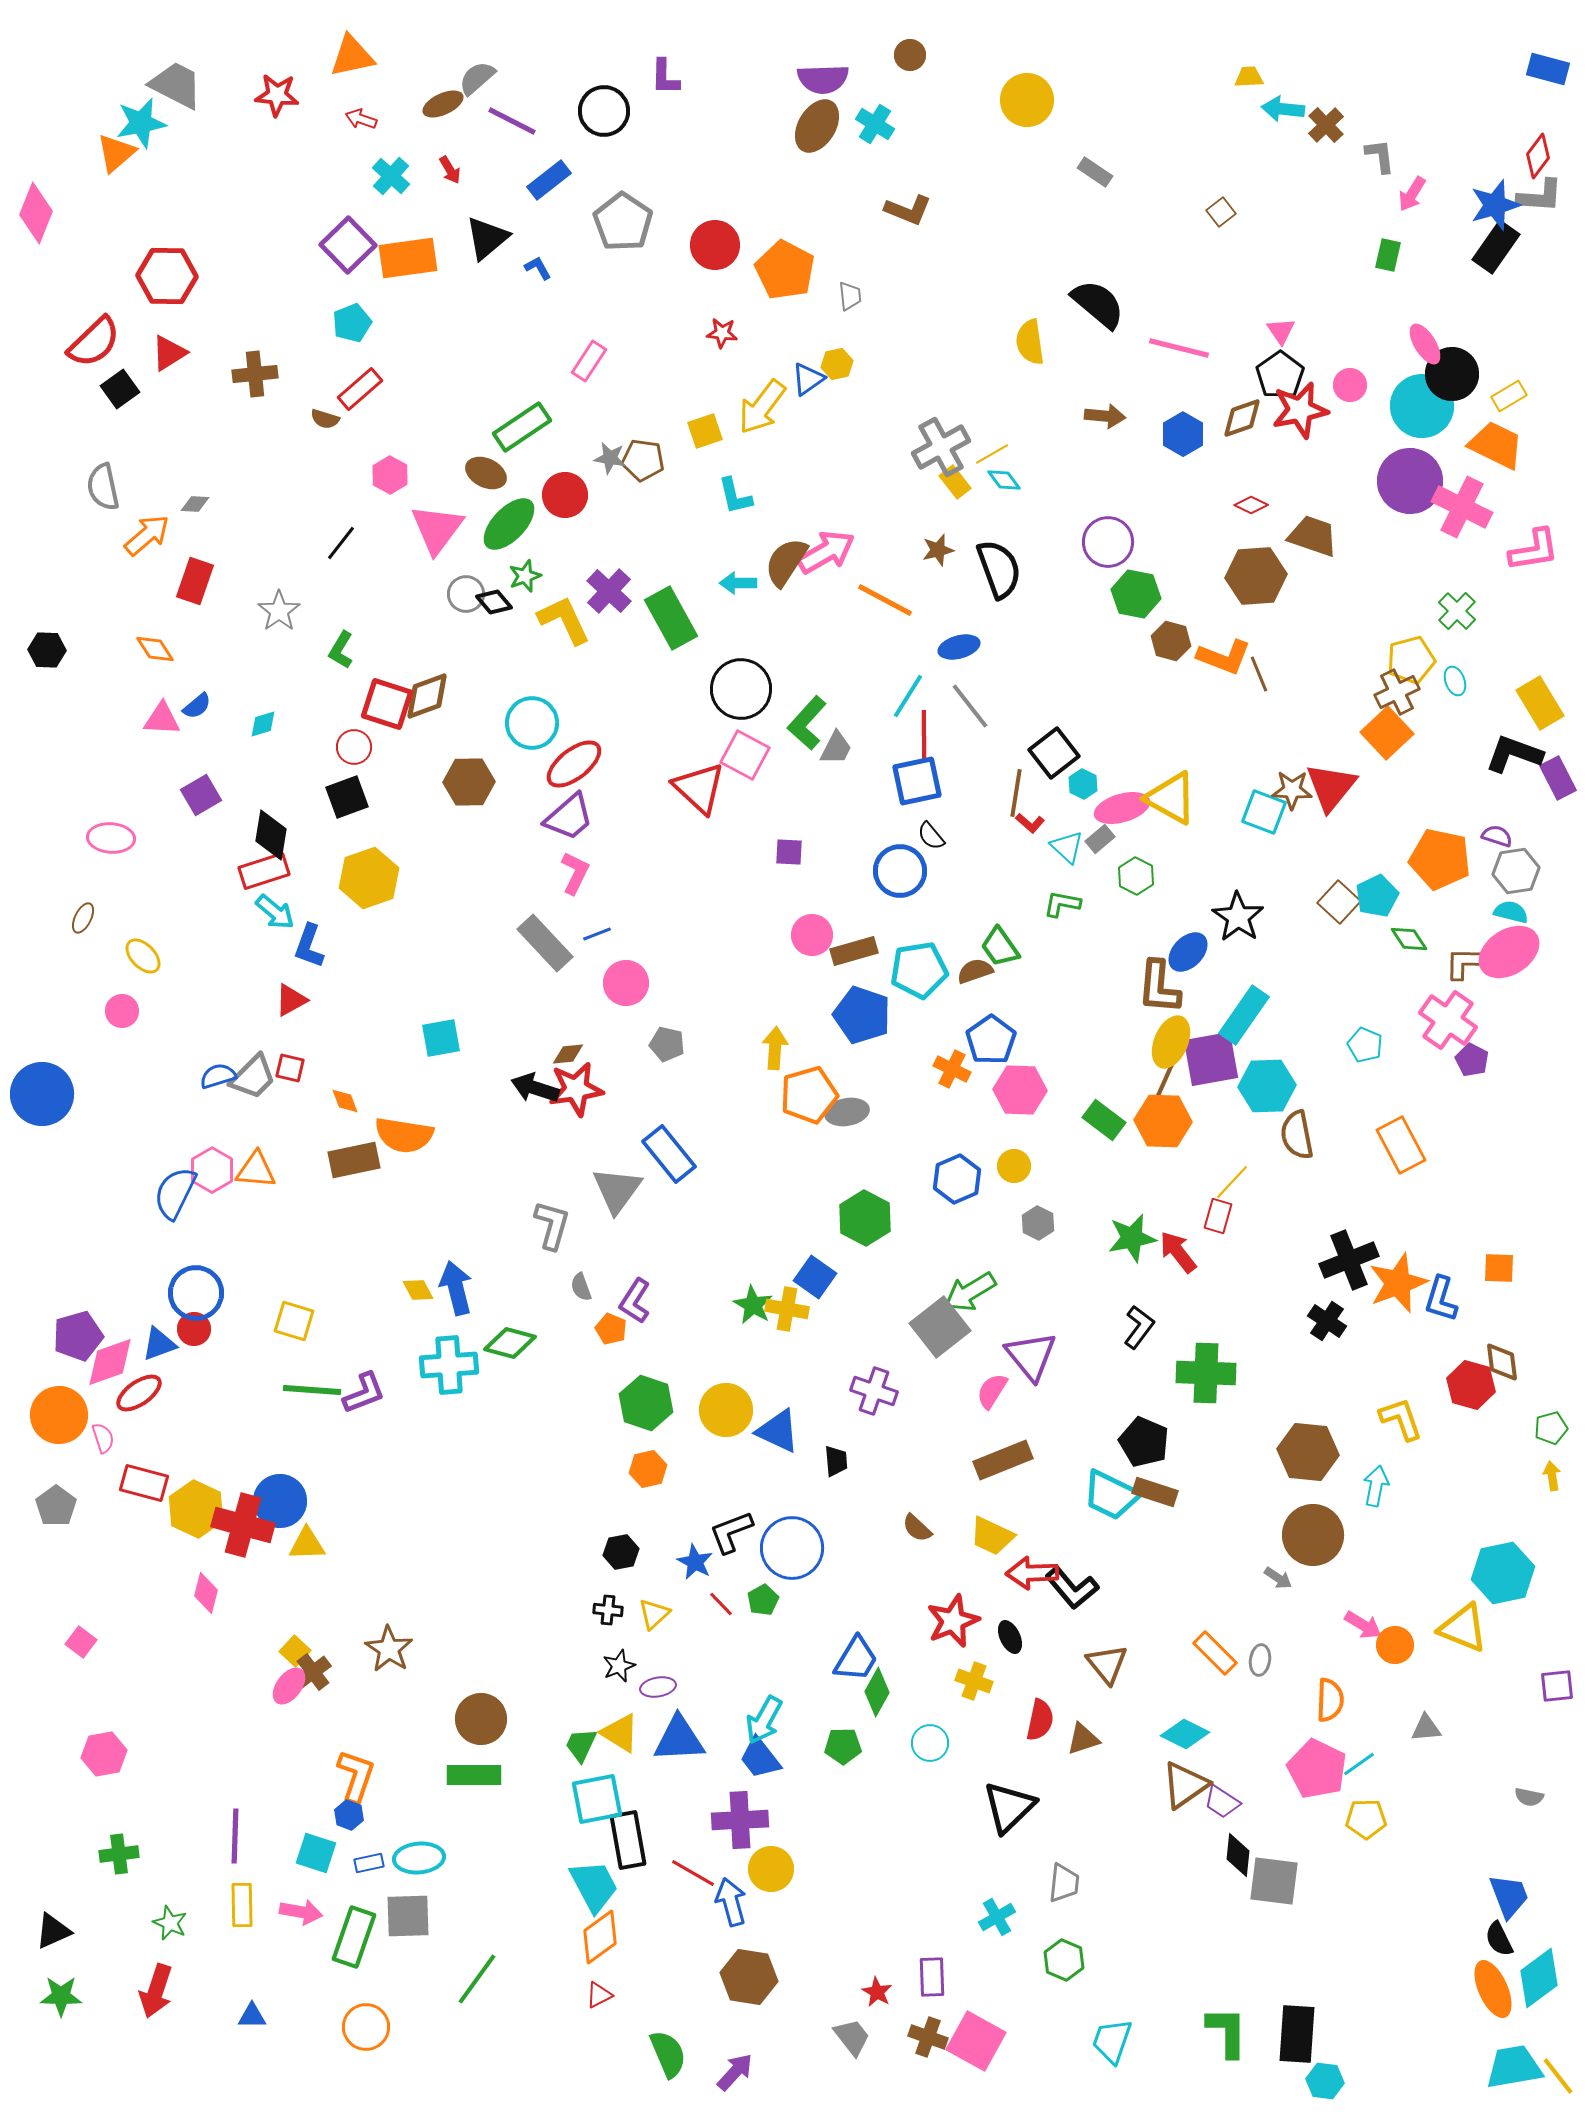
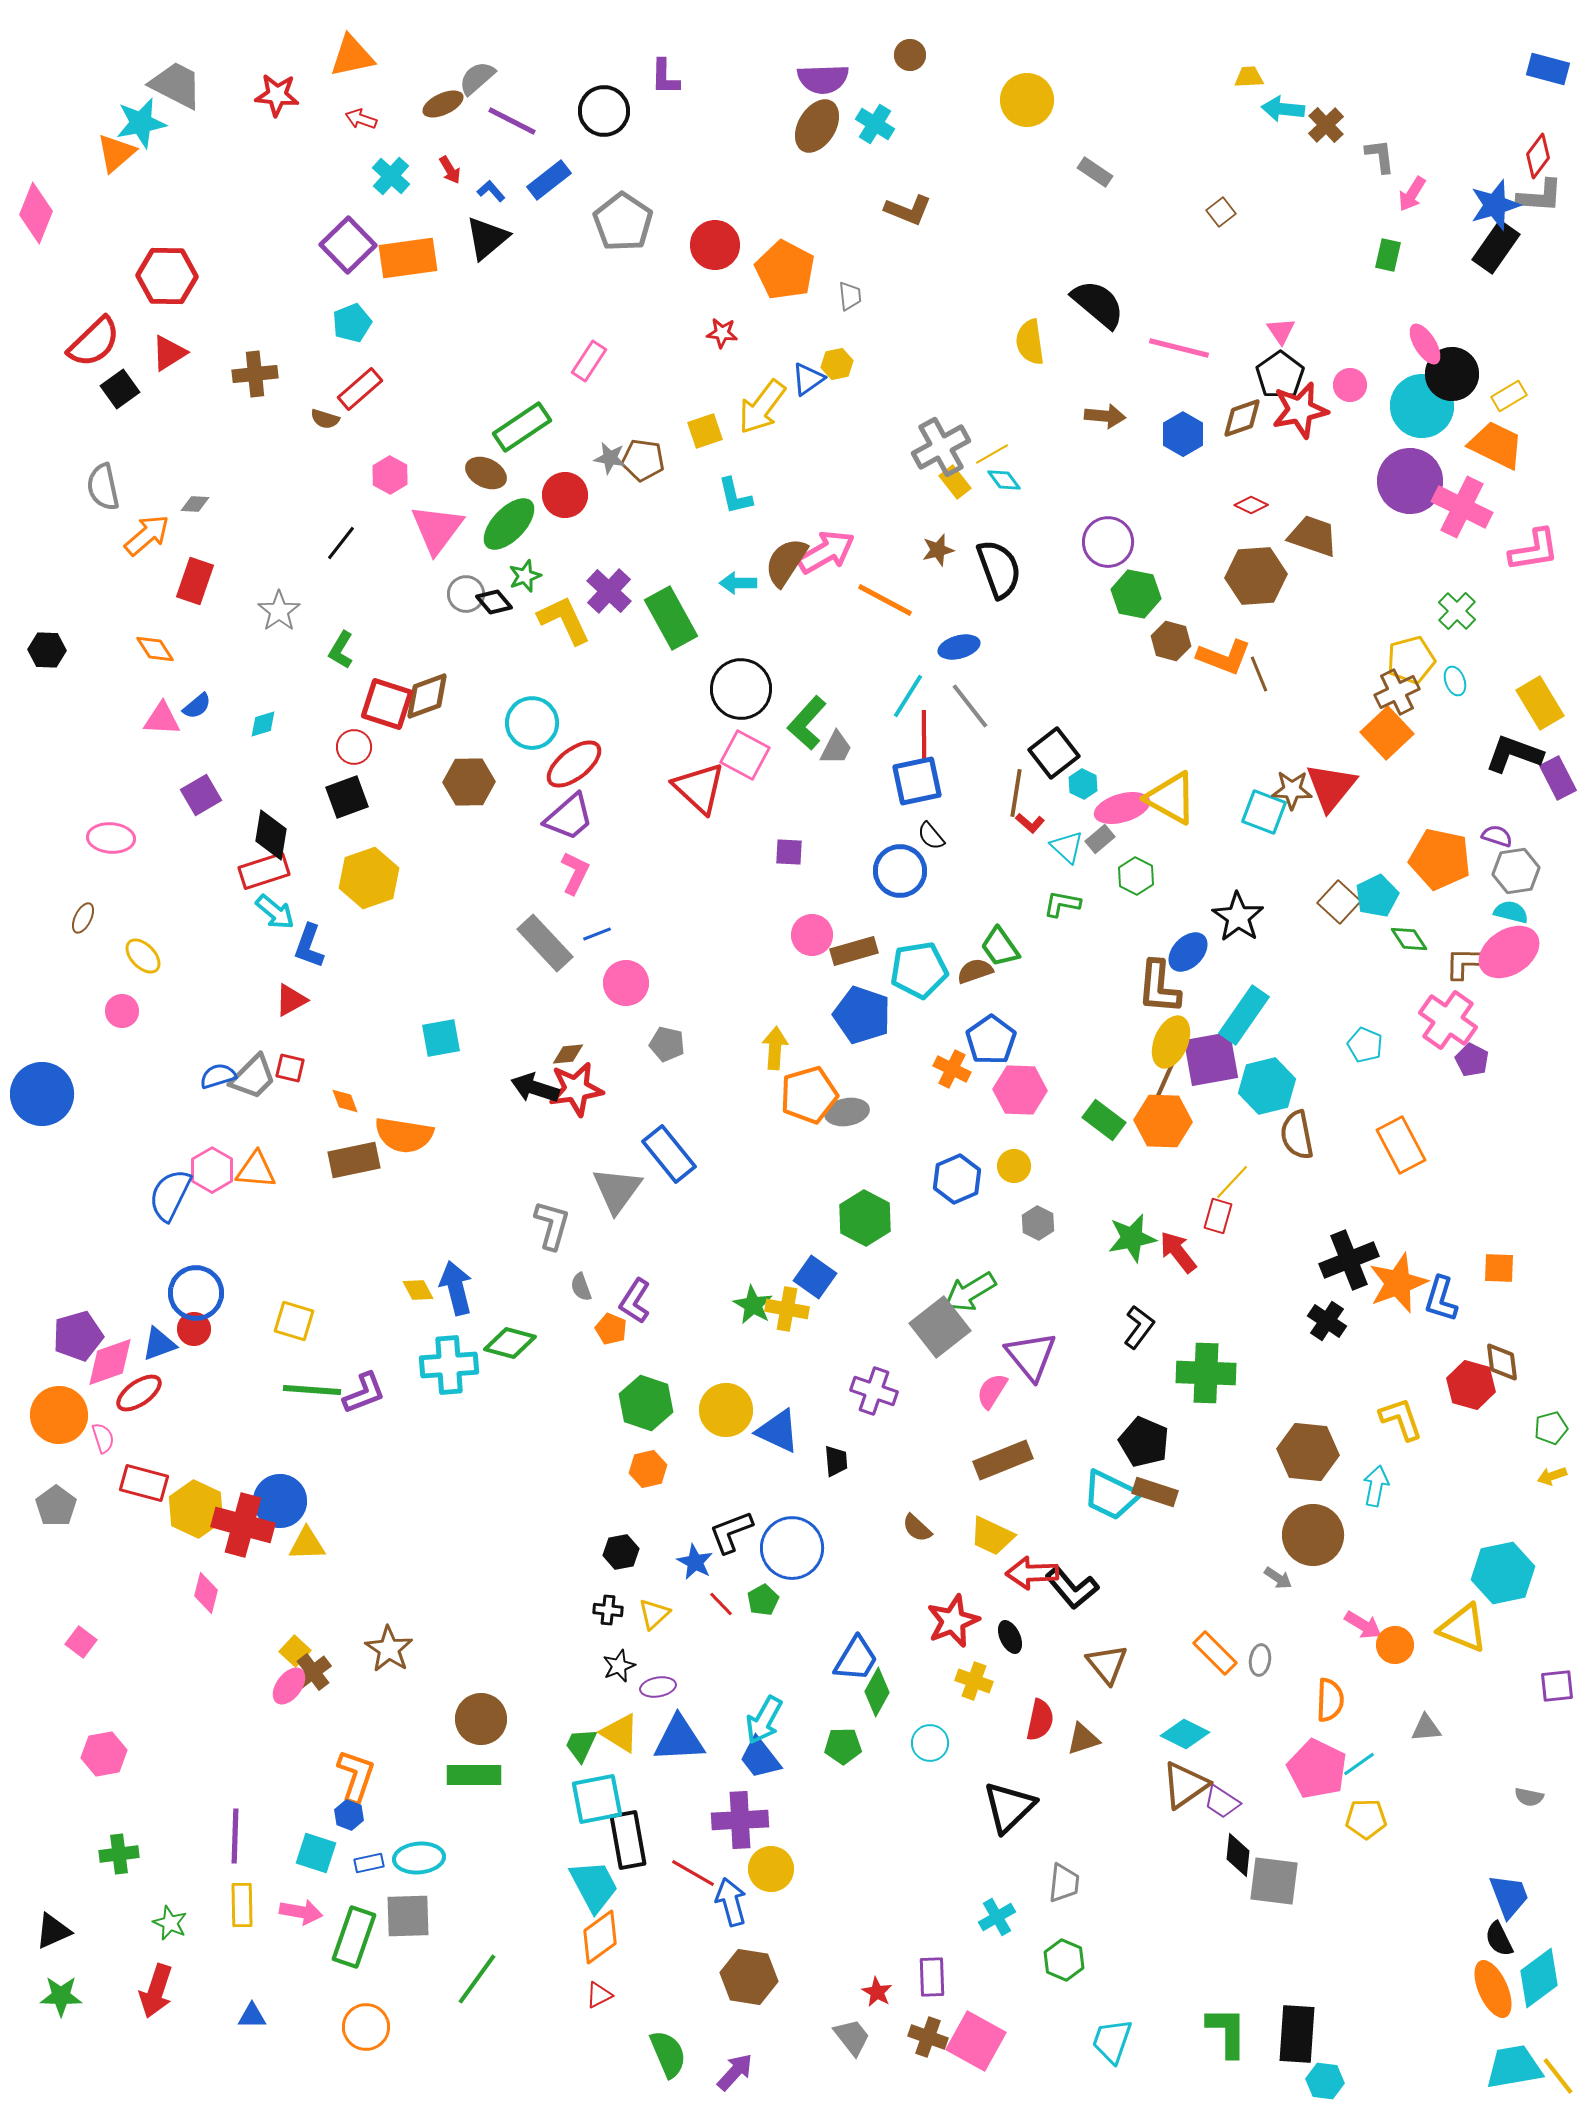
blue L-shape at (538, 268): moved 47 px left, 77 px up; rotated 12 degrees counterclockwise
cyan hexagon at (1267, 1086): rotated 12 degrees counterclockwise
blue semicircle at (175, 1193): moved 5 px left, 2 px down
yellow arrow at (1552, 1476): rotated 100 degrees counterclockwise
